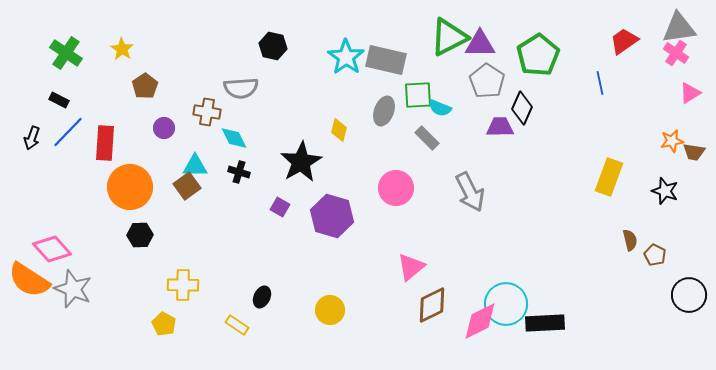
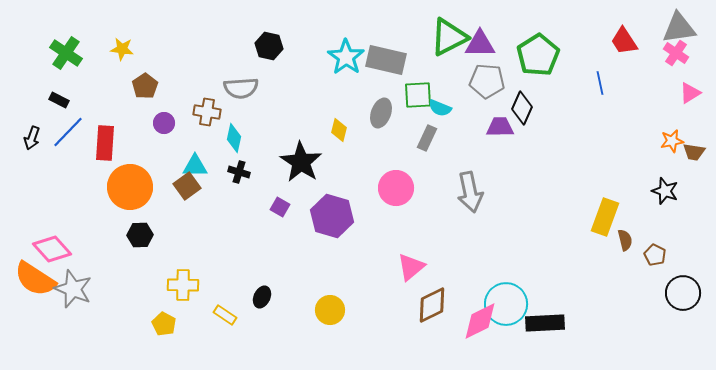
red trapezoid at (624, 41): rotated 88 degrees counterclockwise
black hexagon at (273, 46): moved 4 px left
yellow star at (122, 49): rotated 25 degrees counterclockwise
gray pentagon at (487, 81): rotated 28 degrees counterclockwise
gray ellipse at (384, 111): moved 3 px left, 2 px down
purple circle at (164, 128): moved 5 px up
cyan diamond at (234, 138): rotated 40 degrees clockwise
gray rectangle at (427, 138): rotated 70 degrees clockwise
black star at (301, 162): rotated 9 degrees counterclockwise
yellow rectangle at (609, 177): moved 4 px left, 40 px down
gray arrow at (470, 192): rotated 15 degrees clockwise
brown semicircle at (630, 240): moved 5 px left
orange semicircle at (29, 280): moved 6 px right, 1 px up
black circle at (689, 295): moved 6 px left, 2 px up
yellow rectangle at (237, 325): moved 12 px left, 10 px up
